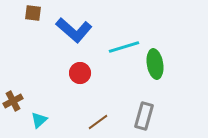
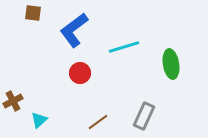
blue L-shape: rotated 102 degrees clockwise
green ellipse: moved 16 px right
gray rectangle: rotated 8 degrees clockwise
